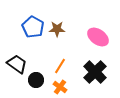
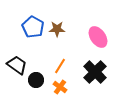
pink ellipse: rotated 20 degrees clockwise
black trapezoid: moved 1 px down
